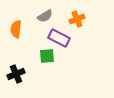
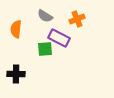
gray semicircle: rotated 63 degrees clockwise
green square: moved 2 px left, 7 px up
black cross: rotated 24 degrees clockwise
